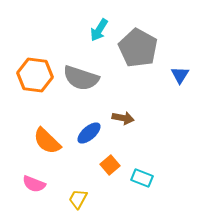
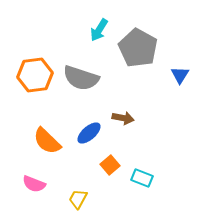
orange hexagon: rotated 16 degrees counterclockwise
